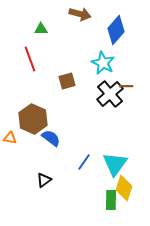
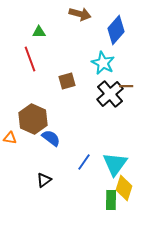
green triangle: moved 2 px left, 3 px down
